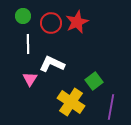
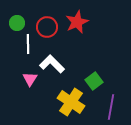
green circle: moved 6 px left, 7 px down
red circle: moved 4 px left, 4 px down
white L-shape: rotated 20 degrees clockwise
